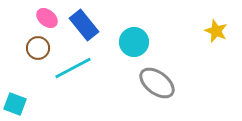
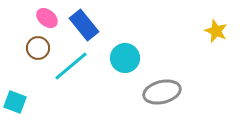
cyan circle: moved 9 px left, 16 px down
cyan line: moved 2 px left, 2 px up; rotated 12 degrees counterclockwise
gray ellipse: moved 5 px right, 9 px down; rotated 51 degrees counterclockwise
cyan square: moved 2 px up
